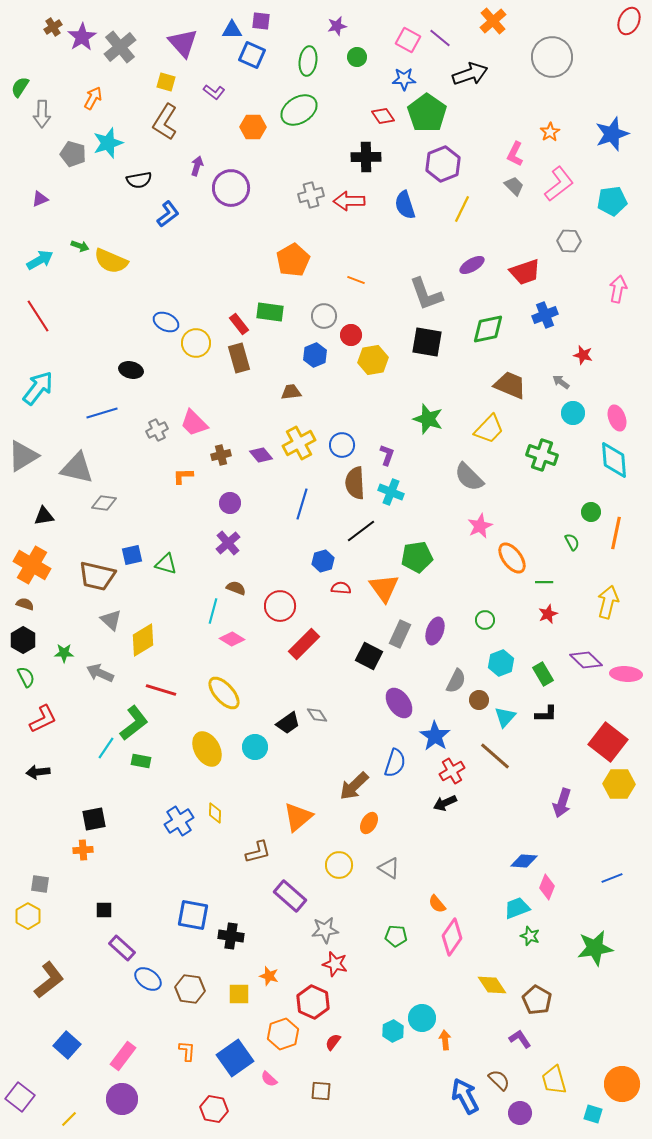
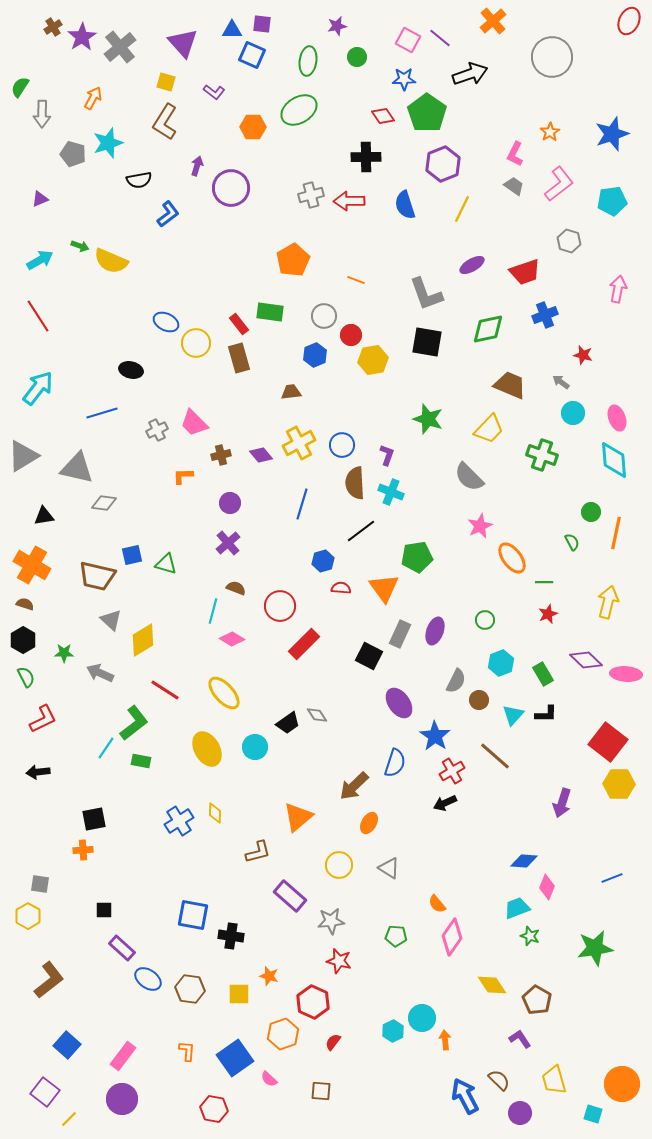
purple square at (261, 21): moved 1 px right, 3 px down
gray trapezoid at (514, 186): rotated 10 degrees counterclockwise
gray hexagon at (569, 241): rotated 15 degrees clockwise
red line at (161, 690): moved 4 px right; rotated 16 degrees clockwise
cyan triangle at (505, 717): moved 8 px right, 2 px up
gray star at (325, 930): moved 6 px right, 9 px up
red star at (335, 964): moved 4 px right, 3 px up
purple square at (20, 1097): moved 25 px right, 5 px up
